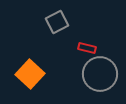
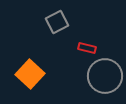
gray circle: moved 5 px right, 2 px down
